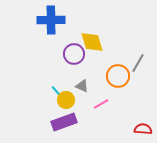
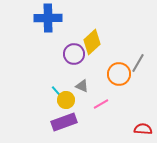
blue cross: moved 3 px left, 2 px up
yellow diamond: rotated 65 degrees clockwise
orange circle: moved 1 px right, 2 px up
